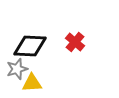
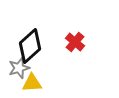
black diamond: rotated 44 degrees counterclockwise
gray star: moved 2 px right, 1 px up
